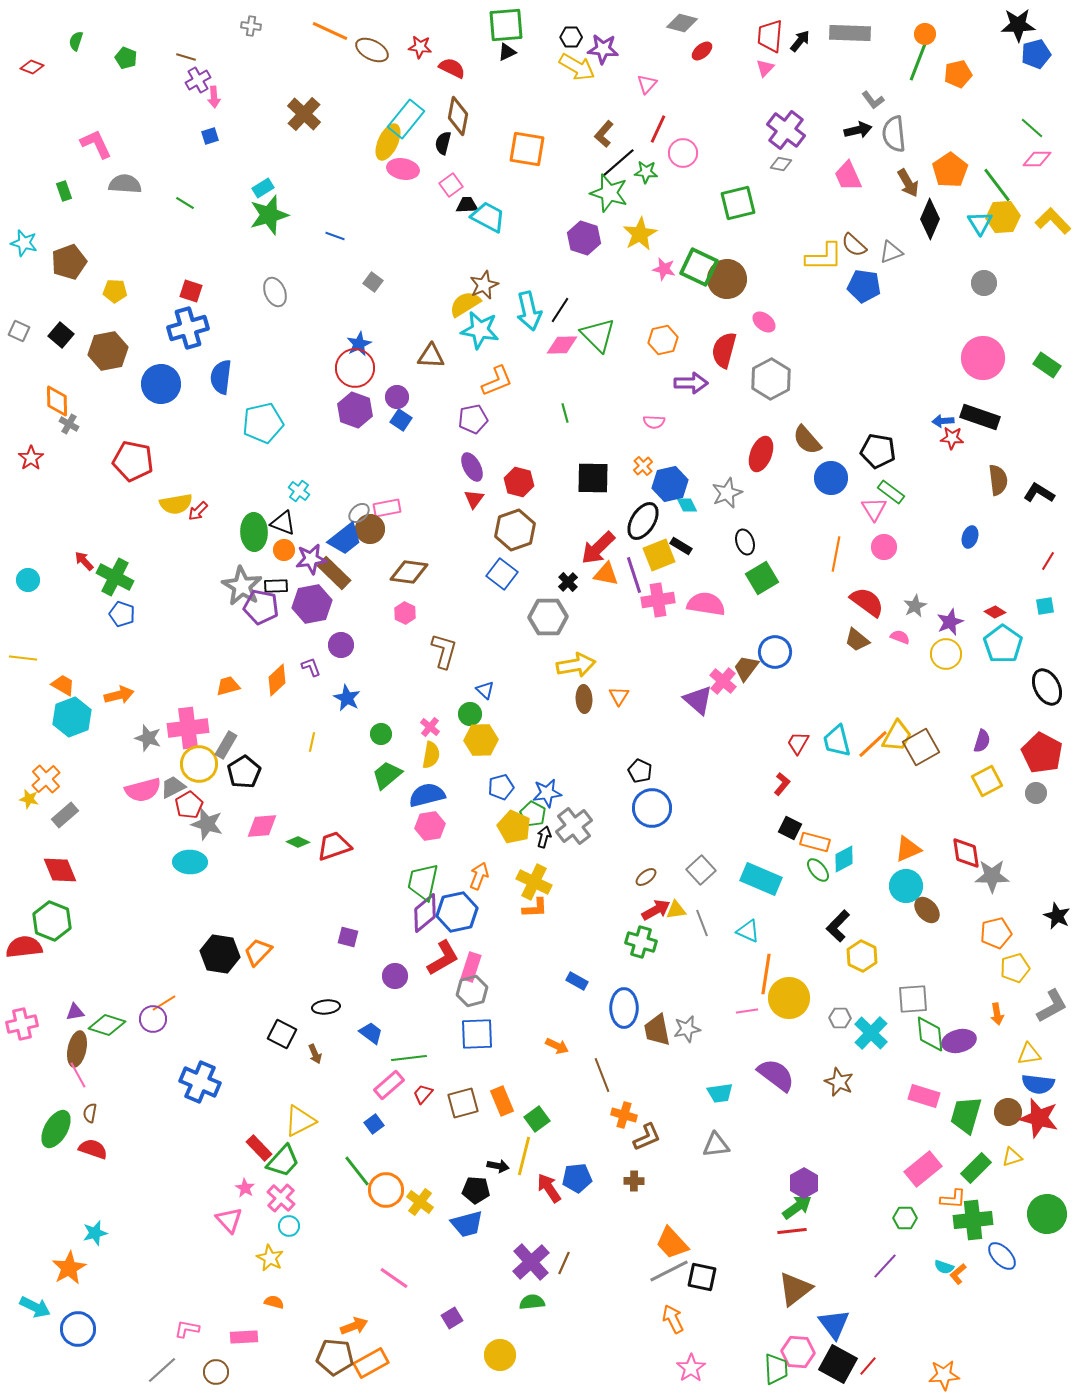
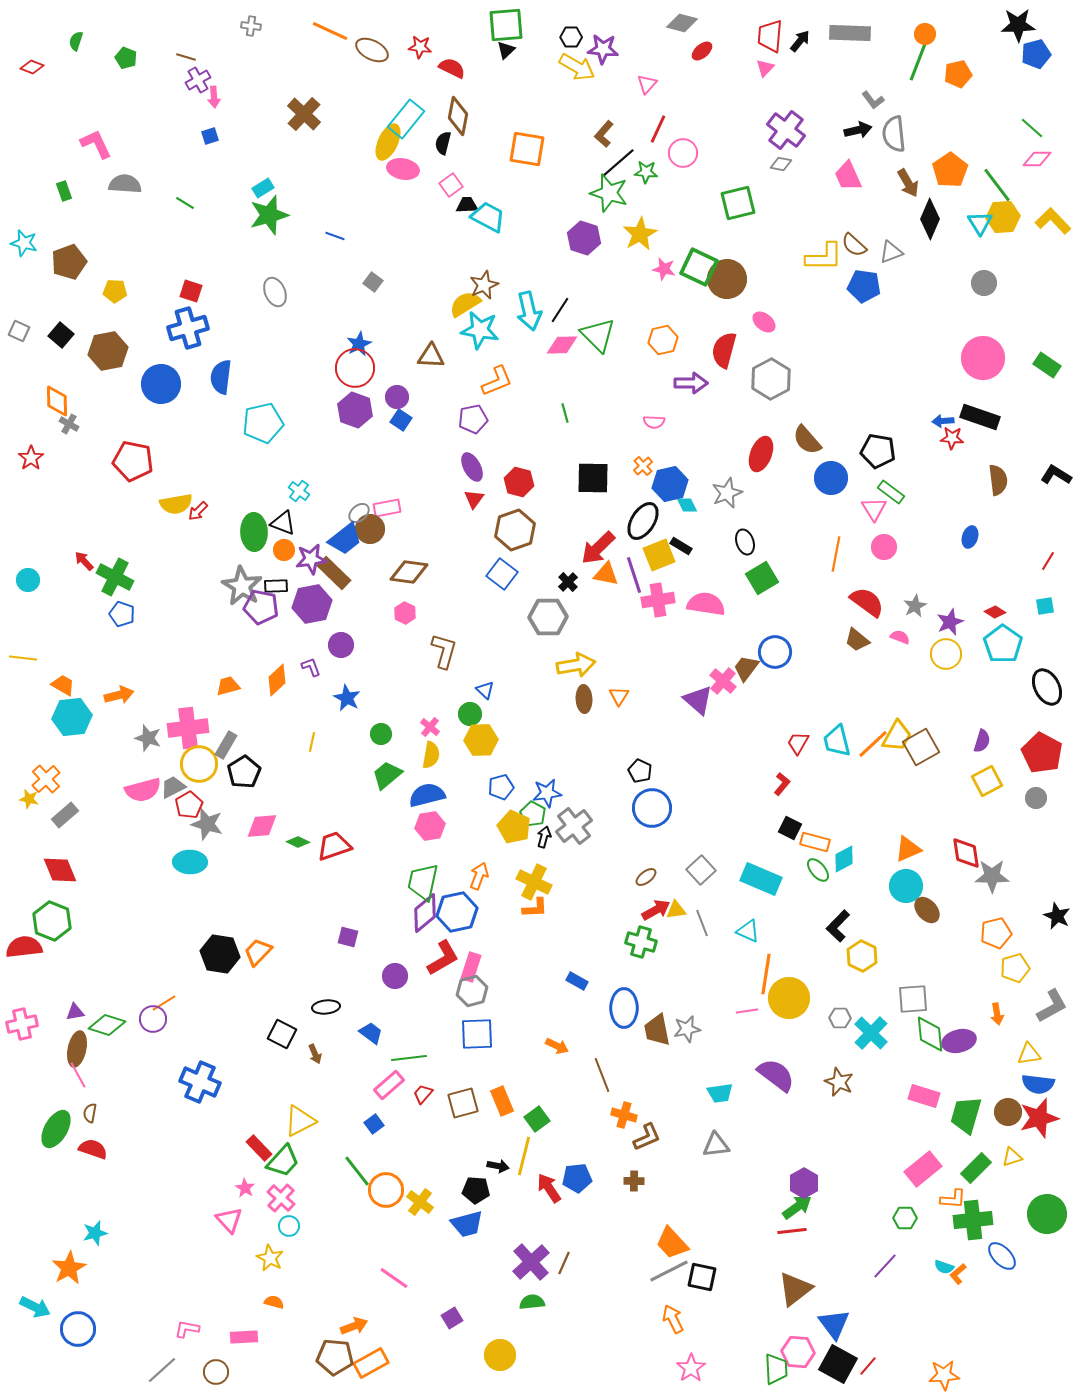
black triangle at (507, 52): moved 1 px left, 2 px up; rotated 18 degrees counterclockwise
black L-shape at (1039, 493): moved 17 px right, 18 px up
cyan hexagon at (72, 717): rotated 15 degrees clockwise
gray circle at (1036, 793): moved 5 px down
red star at (1039, 1118): rotated 30 degrees counterclockwise
